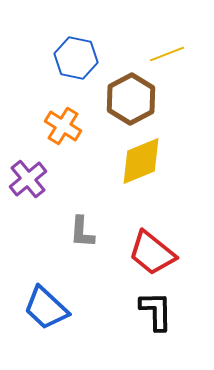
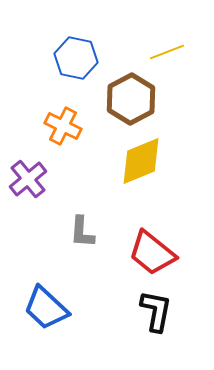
yellow line: moved 2 px up
orange cross: rotated 6 degrees counterclockwise
black L-shape: rotated 12 degrees clockwise
